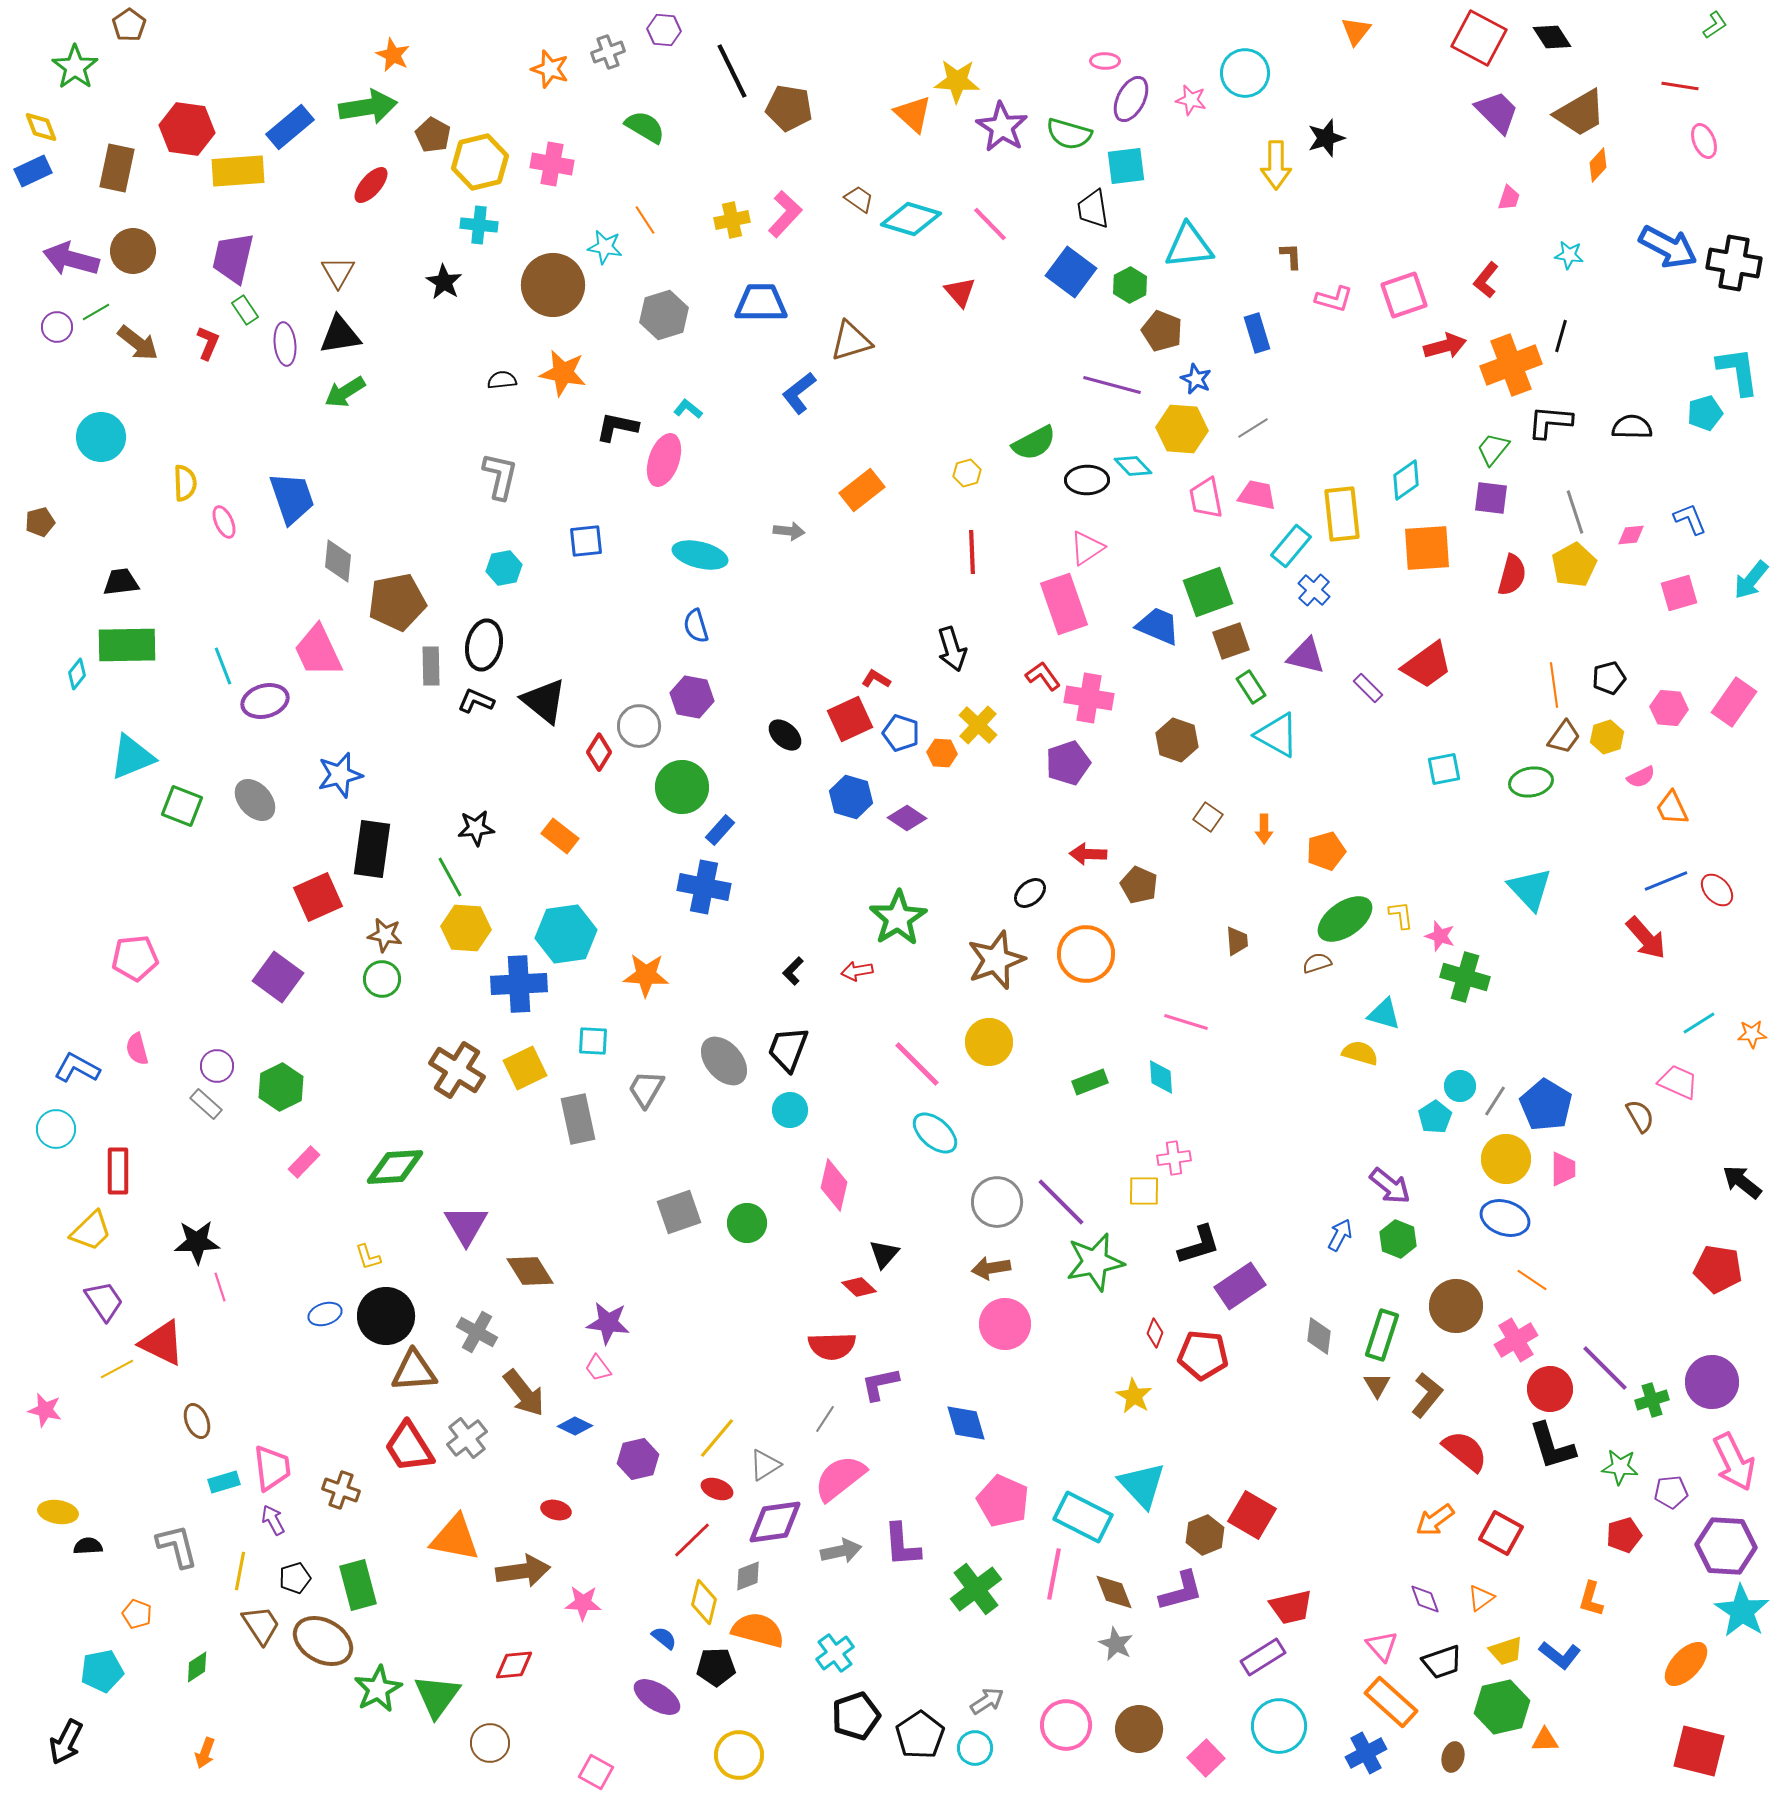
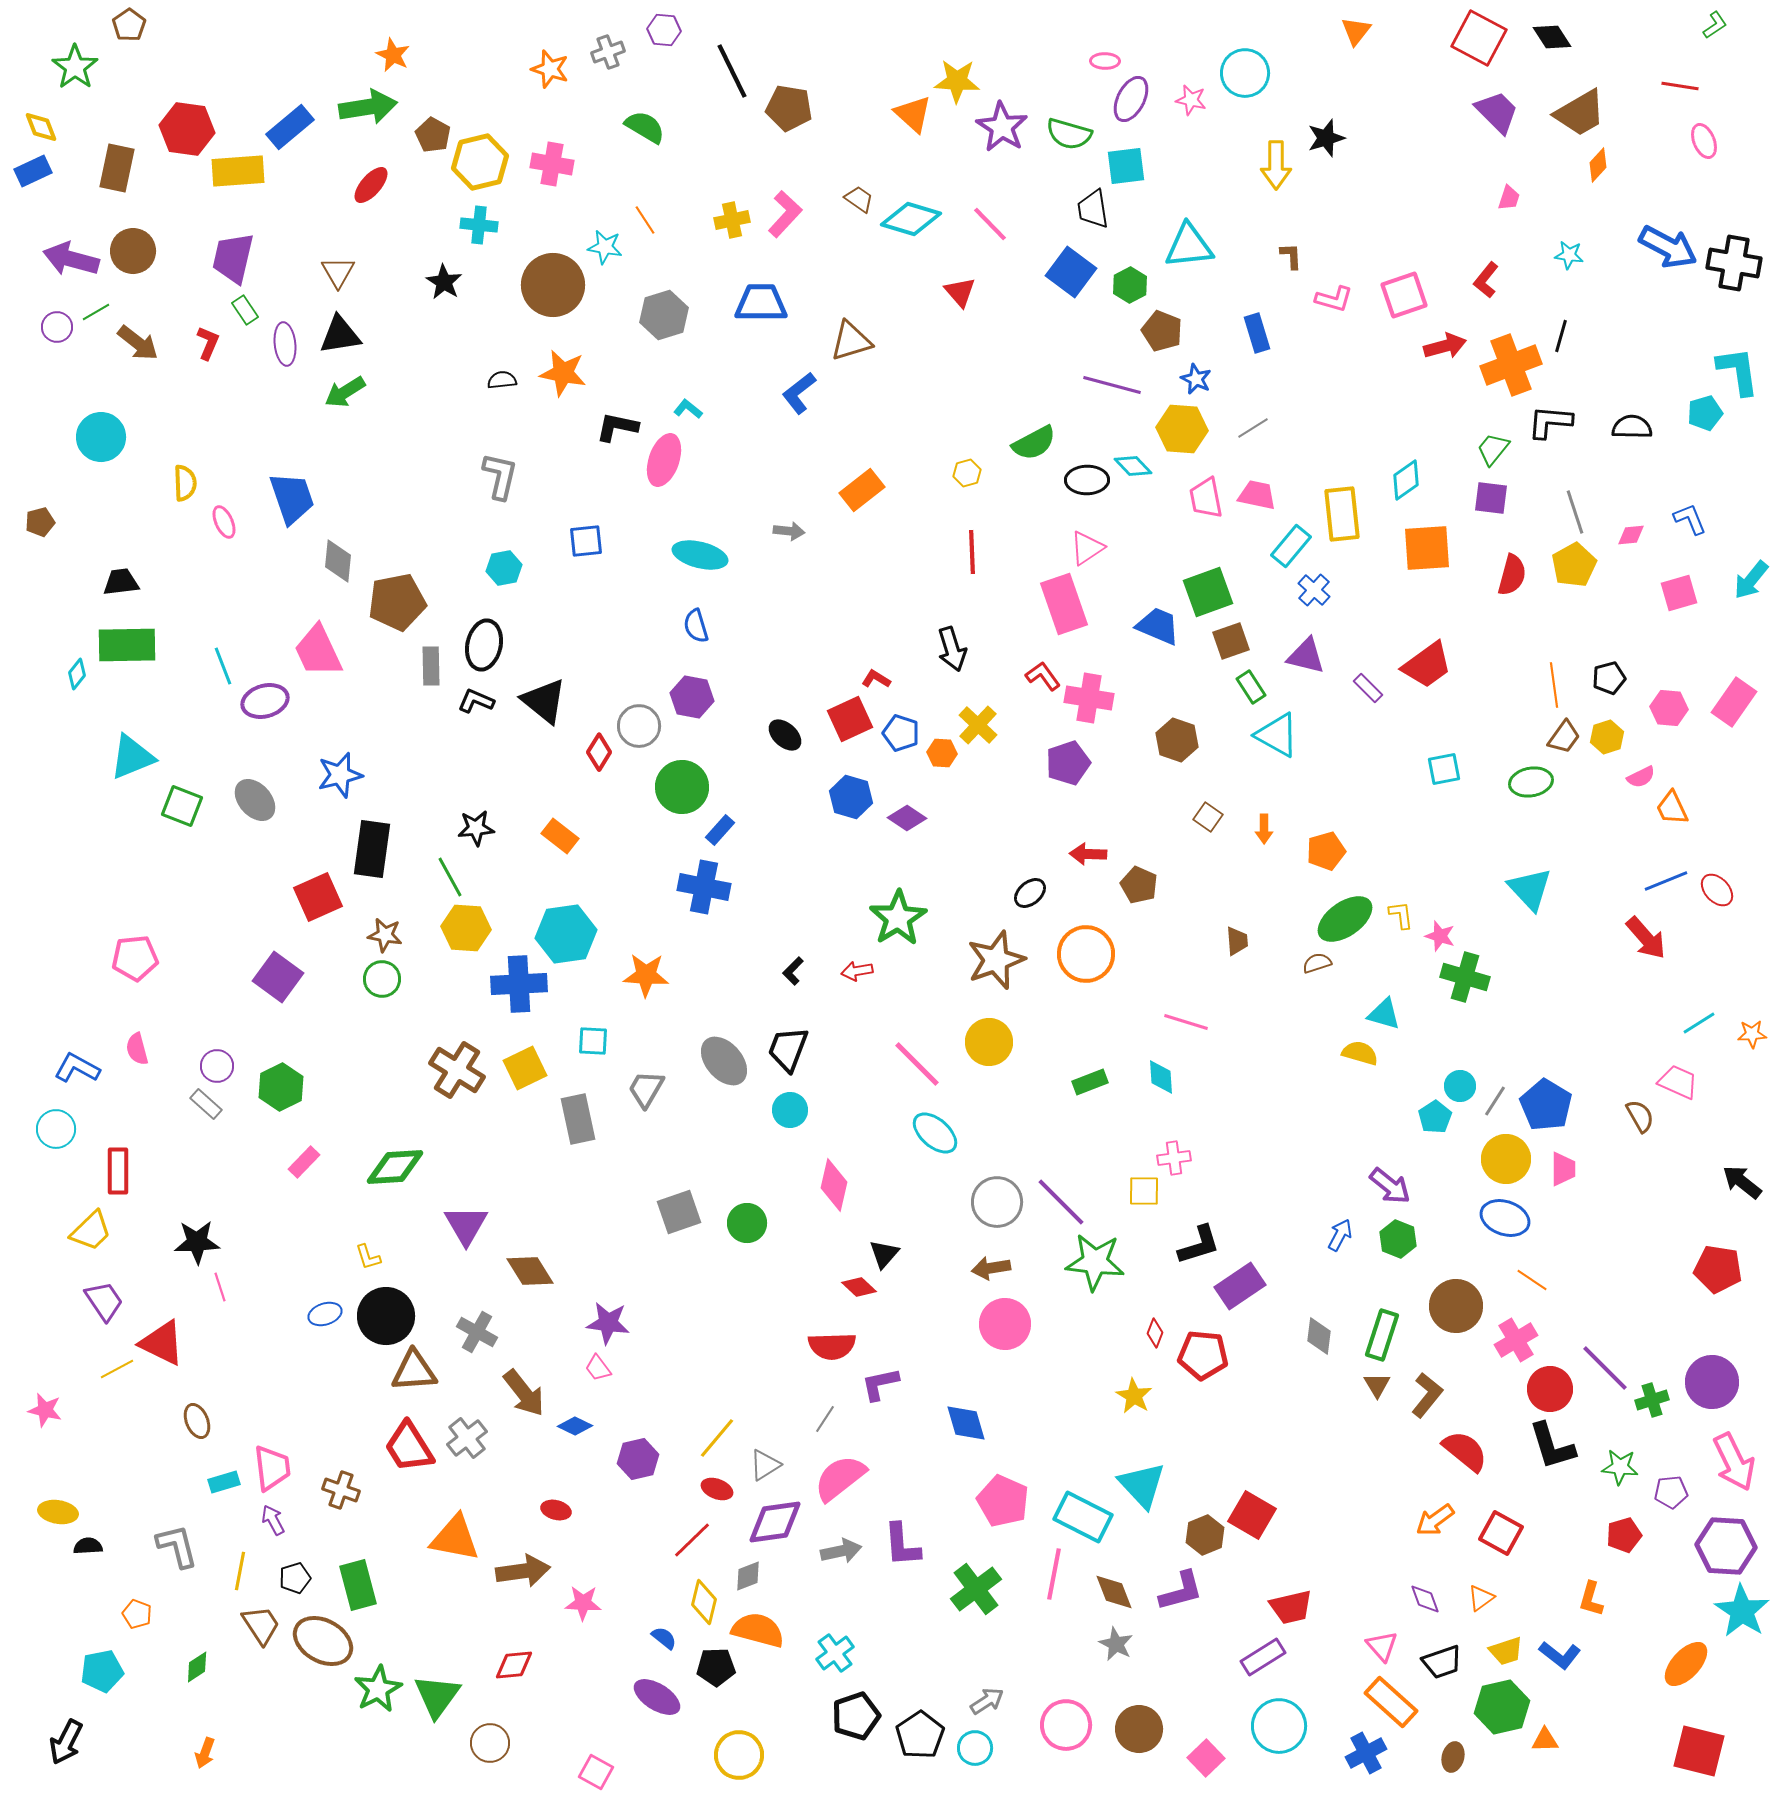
green star at (1095, 1262): rotated 18 degrees clockwise
